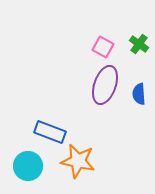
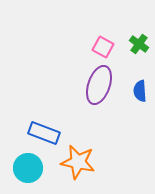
purple ellipse: moved 6 px left
blue semicircle: moved 1 px right, 3 px up
blue rectangle: moved 6 px left, 1 px down
orange star: moved 1 px down
cyan circle: moved 2 px down
